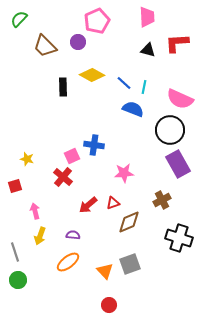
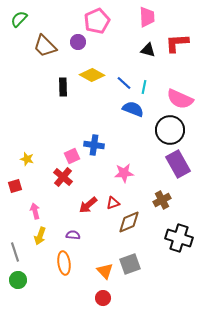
orange ellipse: moved 4 px left, 1 px down; rotated 60 degrees counterclockwise
red circle: moved 6 px left, 7 px up
